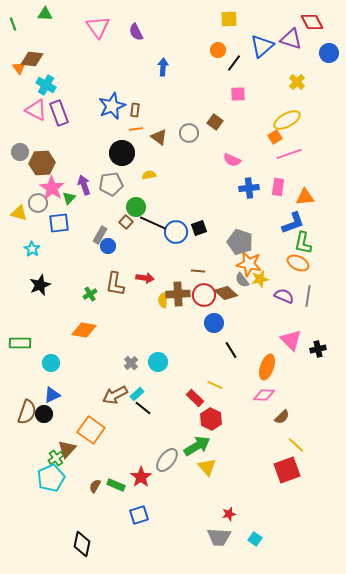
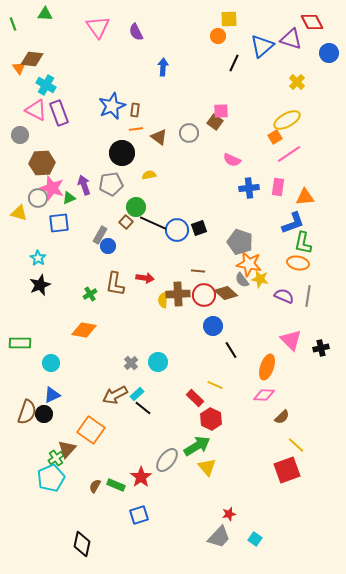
orange circle at (218, 50): moved 14 px up
black line at (234, 63): rotated 12 degrees counterclockwise
pink square at (238, 94): moved 17 px left, 17 px down
gray circle at (20, 152): moved 17 px up
pink line at (289, 154): rotated 15 degrees counterclockwise
pink star at (52, 188): rotated 15 degrees counterclockwise
green triangle at (69, 198): rotated 24 degrees clockwise
gray circle at (38, 203): moved 5 px up
blue circle at (176, 232): moved 1 px right, 2 px up
cyan star at (32, 249): moved 6 px right, 9 px down
orange ellipse at (298, 263): rotated 15 degrees counterclockwise
yellow star at (260, 279): rotated 24 degrees clockwise
blue circle at (214, 323): moved 1 px left, 3 px down
black cross at (318, 349): moved 3 px right, 1 px up
gray trapezoid at (219, 537): rotated 50 degrees counterclockwise
